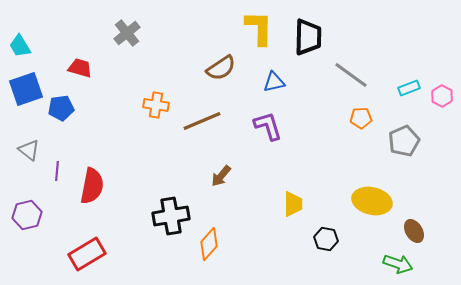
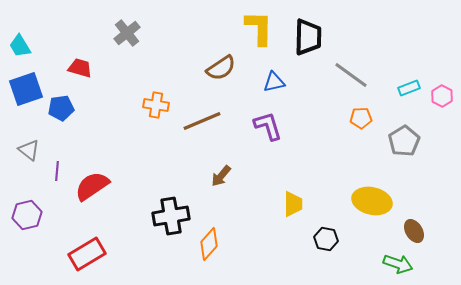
gray pentagon: rotated 8 degrees counterclockwise
red semicircle: rotated 135 degrees counterclockwise
